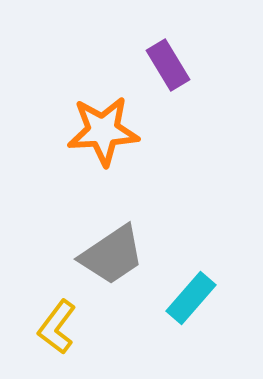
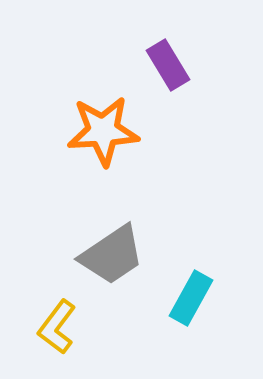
cyan rectangle: rotated 12 degrees counterclockwise
